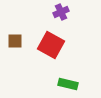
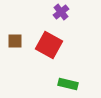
purple cross: rotated 14 degrees counterclockwise
red square: moved 2 px left
